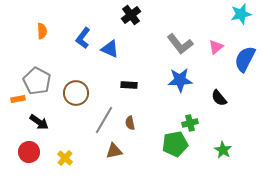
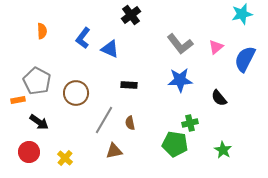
cyan star: moved 1 px right
orange rectangle: moved 1 px down
green pentagon: rotated 20 degrees clockwise
